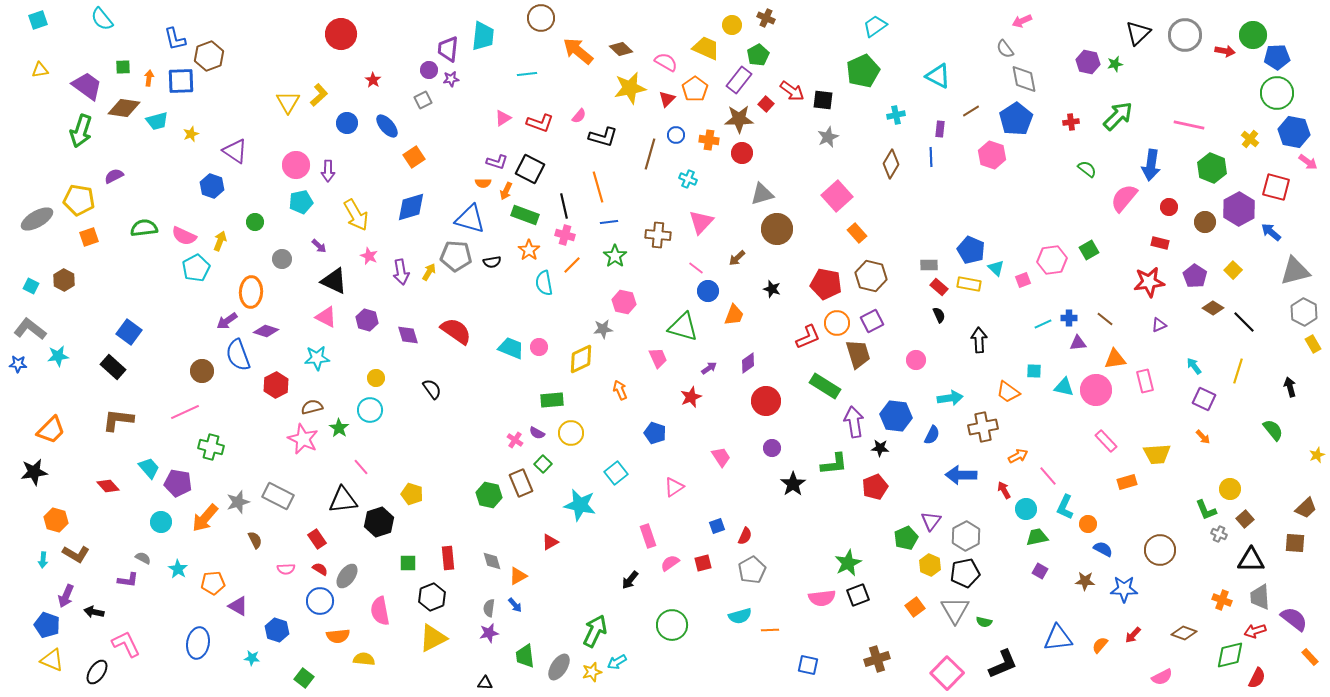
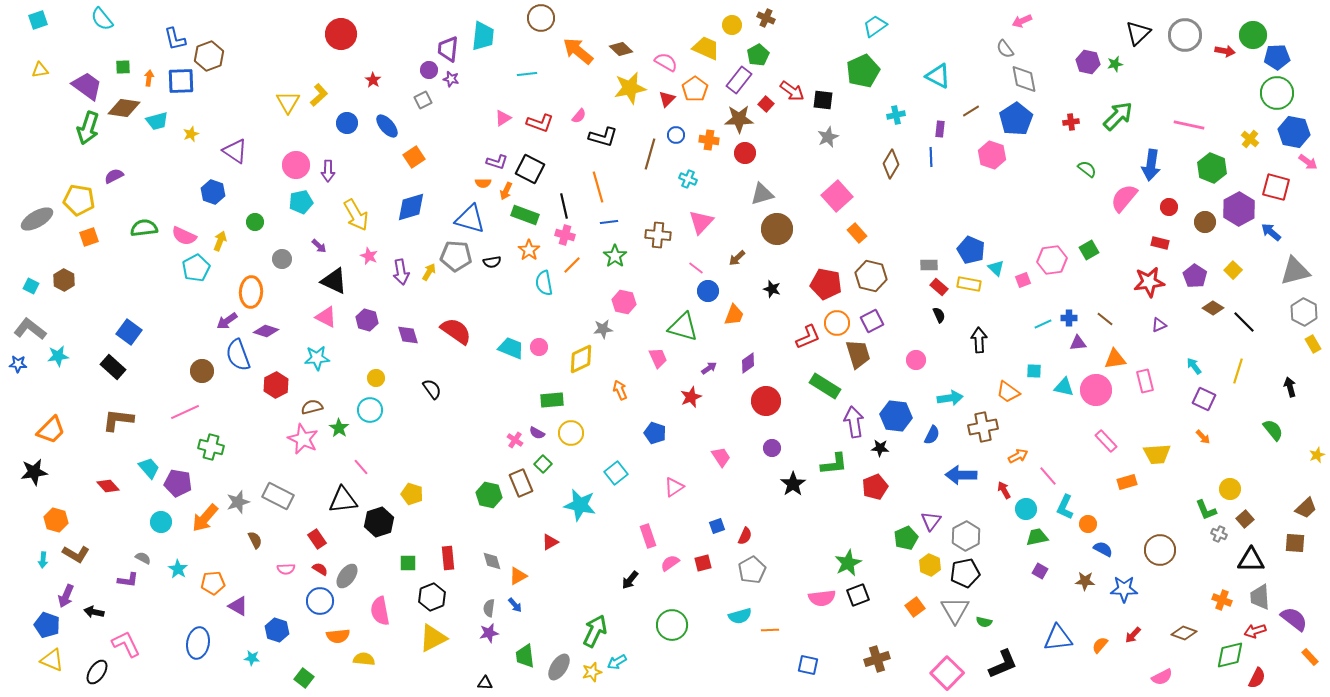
purple star at (451, 79): rotated 21 degrees clockwise
green arrow at (81, 131): moved 7 px right, 3 px up
red circle at (742, 153): moved 3 px right
blue hexagon at (212, 186): moved 1 px right, 6 px down
